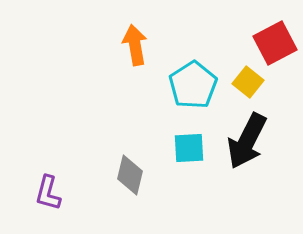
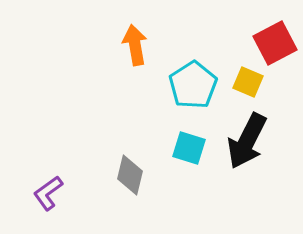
yellow square: rotated 16 degrees counterclockwise
cyan square: rotated 20 degrees clockwise
purple L-shape: rotated 39 degrees clockwise
